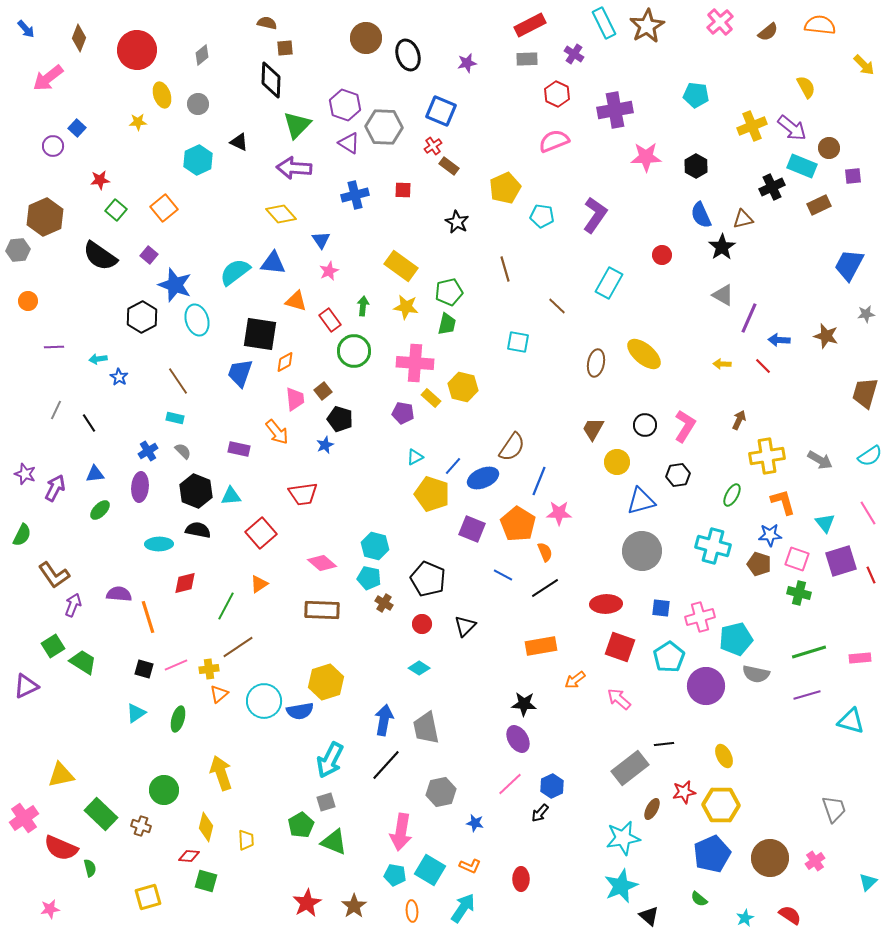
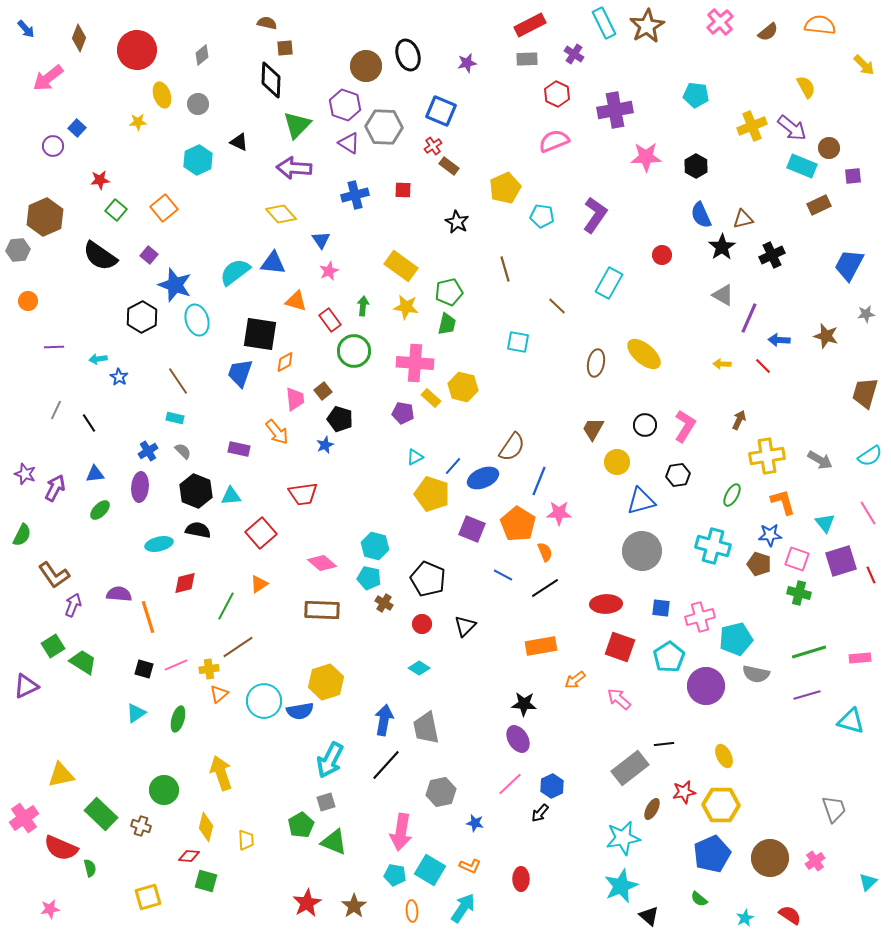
brown circle at (366, 38): moved 28 px down
black cross at (772, 187): moved 68 px down
cyan ellipse at (159, 544): rotated 12 degrees counterclockwise
